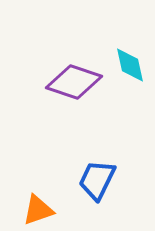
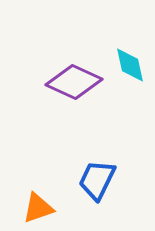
purple diamond: rotated 6 degrees clockwise
orange triangle: moved 2 px up
